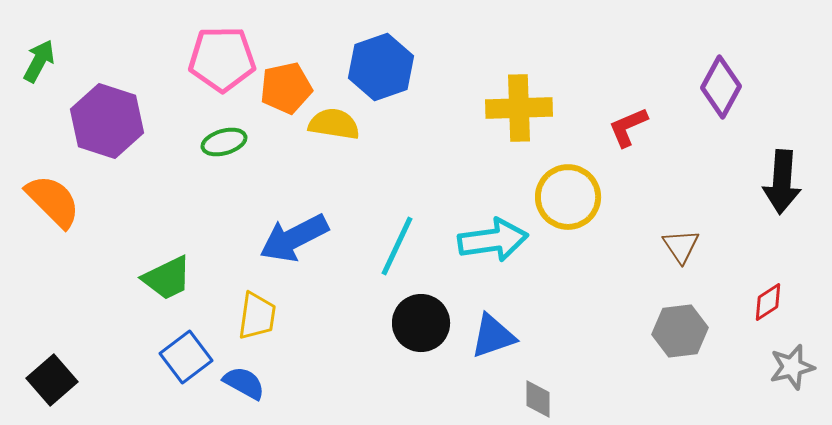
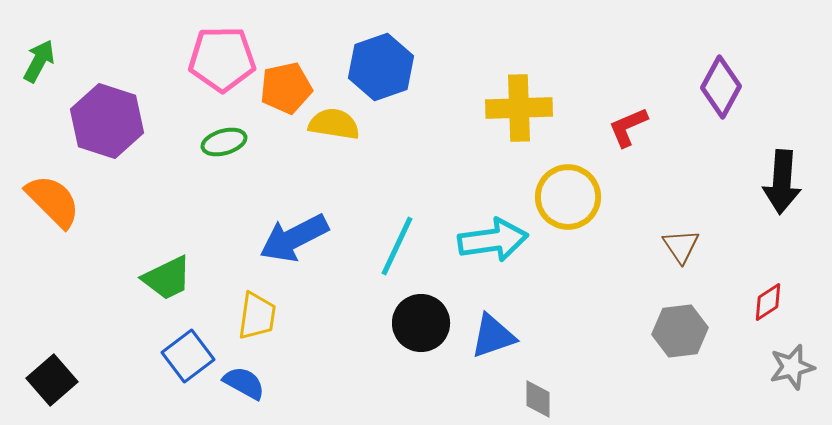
blue square: moved 2 px right, 1 px up
